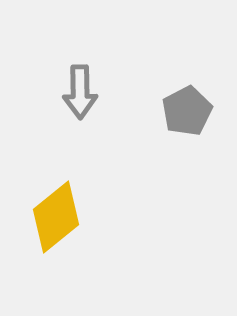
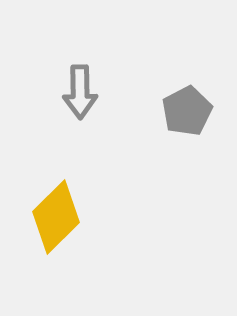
yellow diamond: rotated 6 degrees counterclockwise
